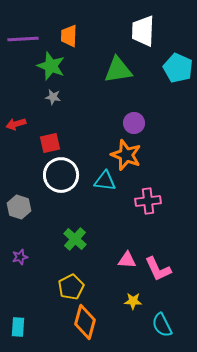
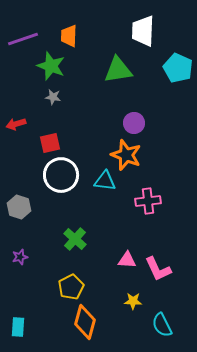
purple line: rotated 16 degrees counterclockwise
